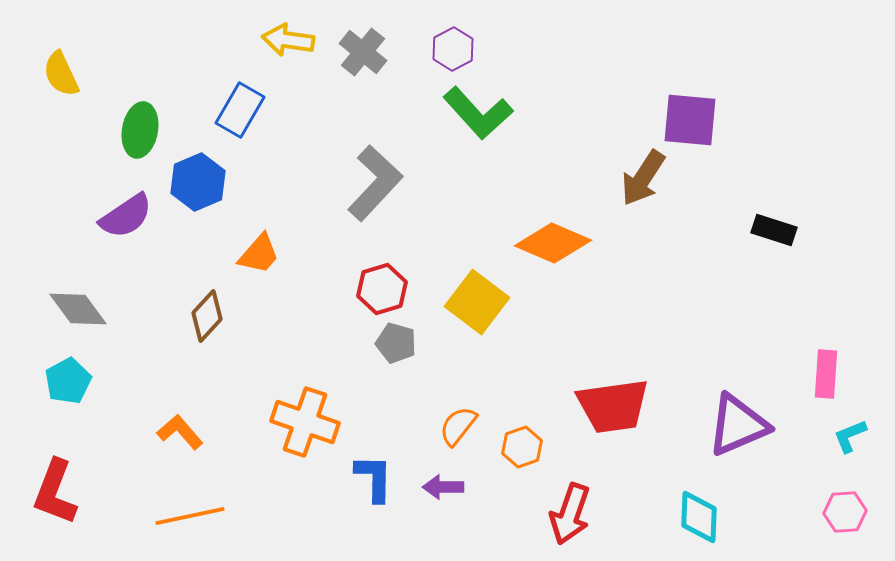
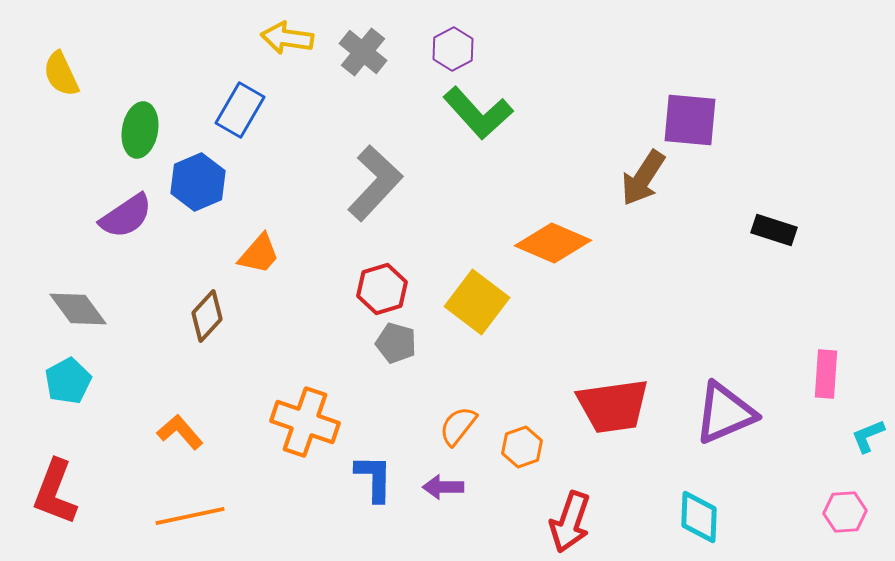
yellow arrow: moved 1 px left, 2 px up
purple triangle: moved 13 px left, 12 px up
cyan L-shape: moved 18 px right
red arrow: moved 8 px down
